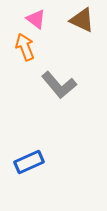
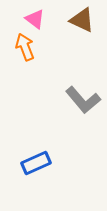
pink triangle: moved 1 px left
gray L-shape: moved 24 px right, 15 px down
blue rectangle: moved 7 px right, 1 px down
